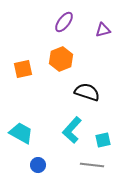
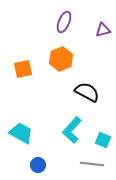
purple ellipse: rotated 15 degrees counterclockwise
black semicircle: rotated 10 degrees clockwise
cyan square: rotated 35 degrees clockwise
gray line: moved 1 px up
